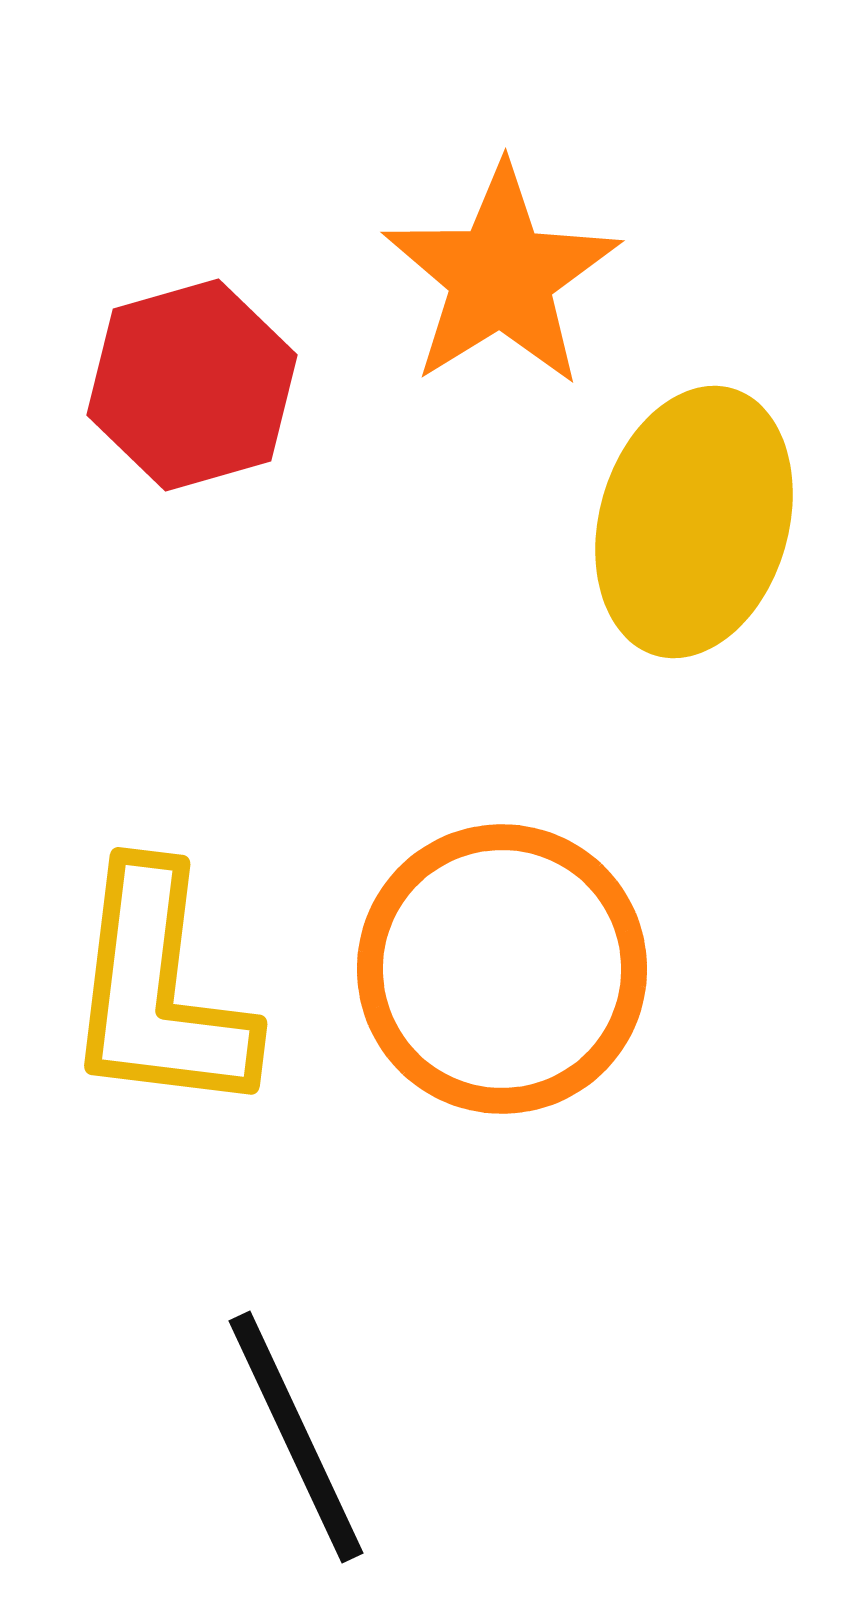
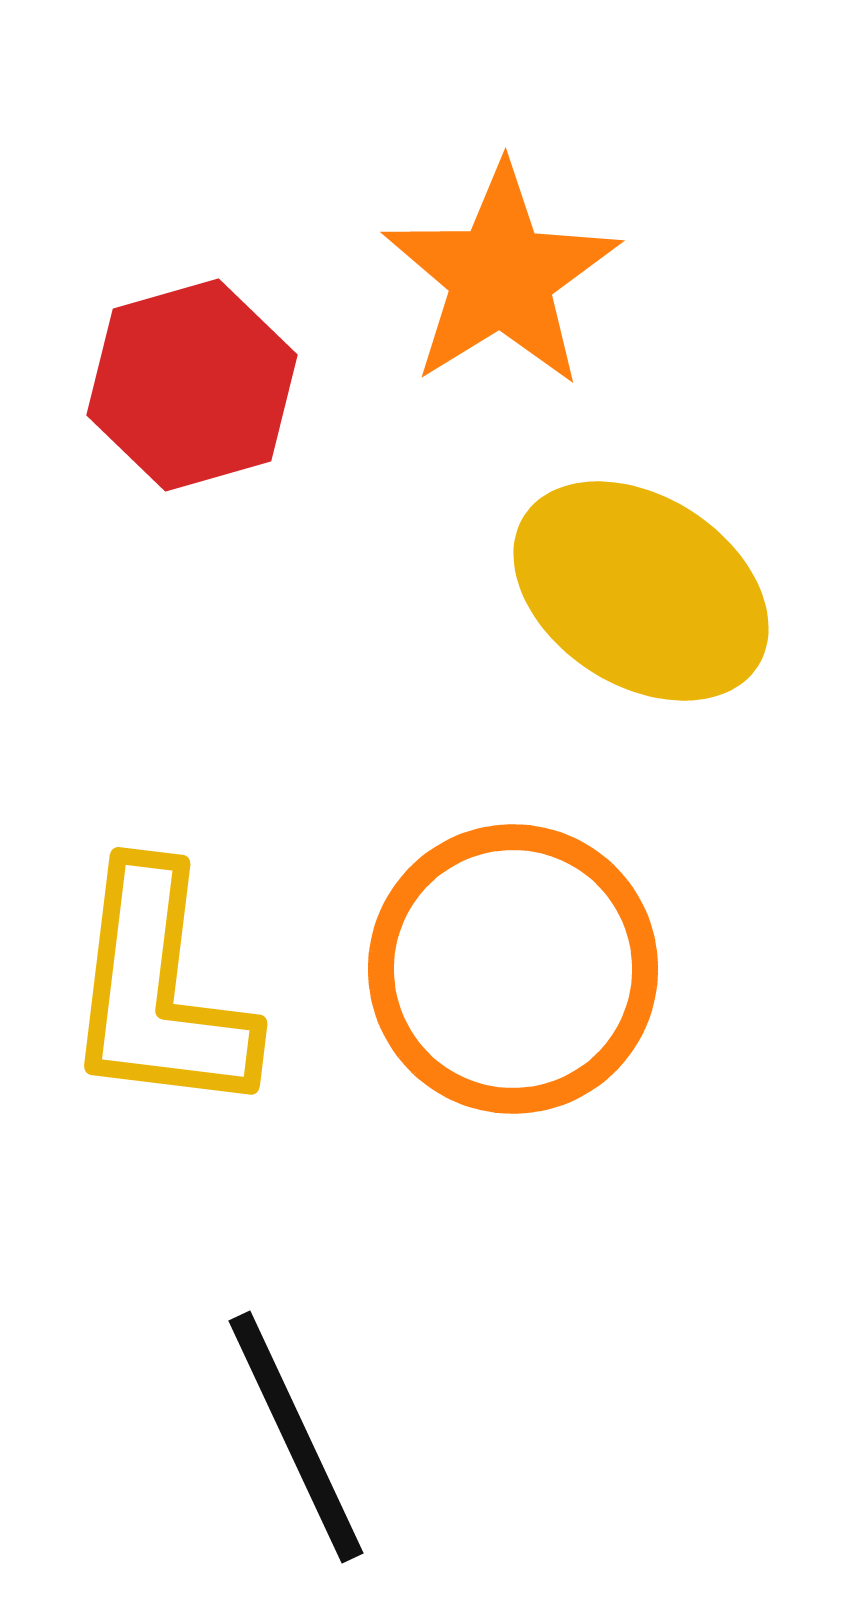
yellow ellipse: moved 53 px left, 69 px down; rotated 73 degrees counterclockwise
orange circle: moved 11 px right
